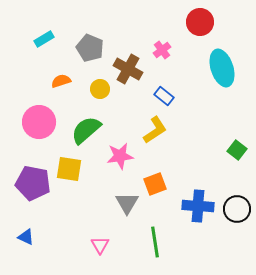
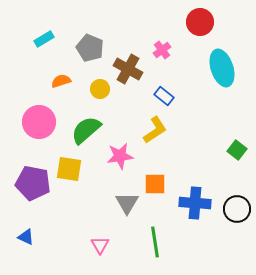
orange square: rotated 20 degrees clockwise
blue cross: moved 3 px left, 3 px up
